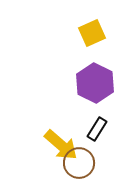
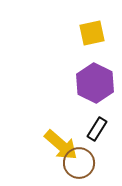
yellow square: rotated 12 degrees clockwise
